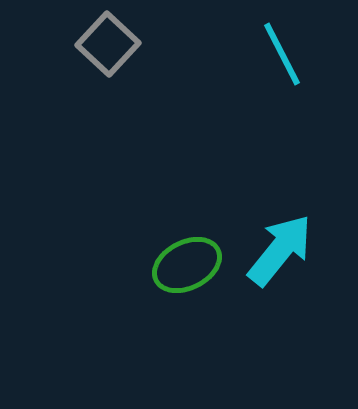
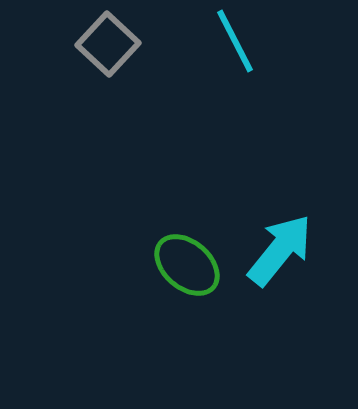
cyan line: moved 47 px left, 13 px up
green ellipse: rotated 68 degrees clockwise
